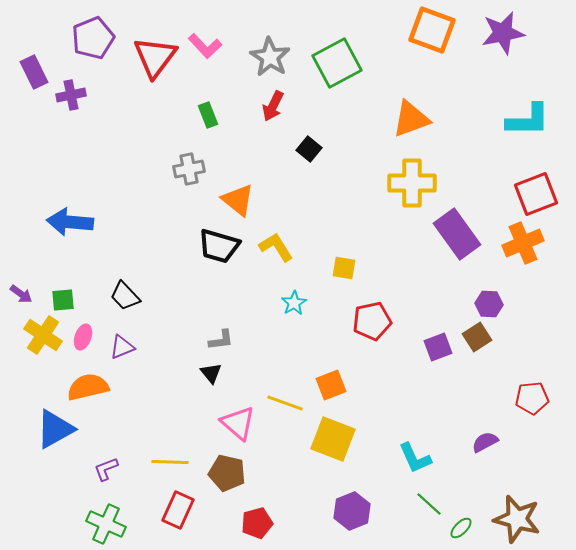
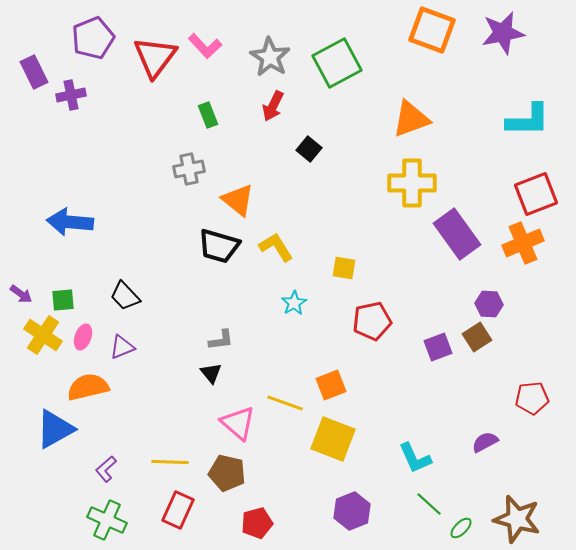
purple L-shape at (106, 469): rotated 20 degrees counterclockwise
green cross at (106, 524): moved 1 px right, 4 px up
